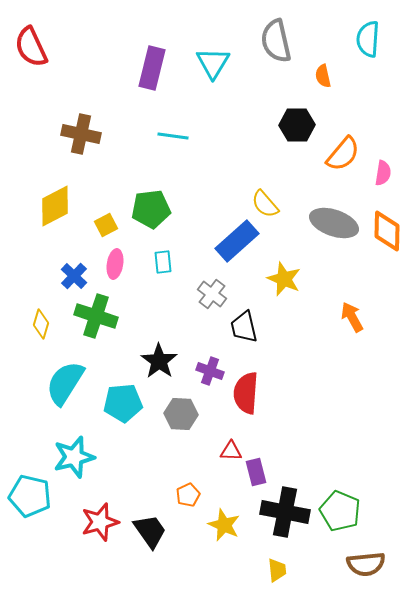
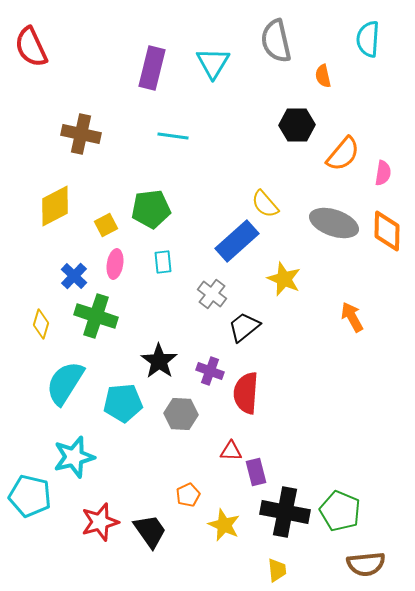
black trapezoid at (244, 327): rotated 64 degrees clockwise
